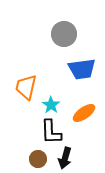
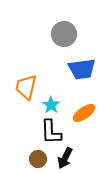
black arrow: rotated 10 degrees clockwise
